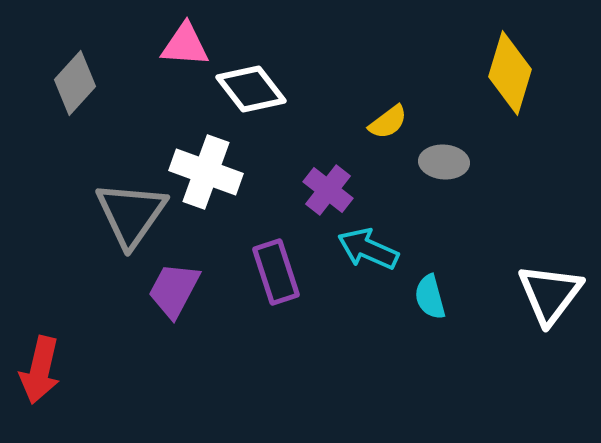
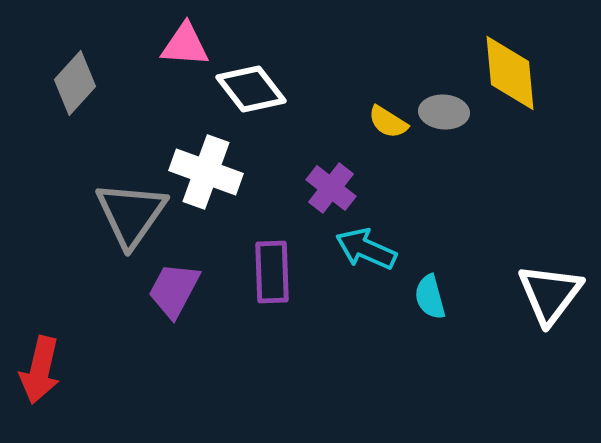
yellow diamond: rotated 22 degrees counterclockwise
yellow semicircle: rotated 69 degrees clockwise
gray ellipse: moved 50 px up
purple cross: moved 3 px right, 2 px up
cyan arrow: moved 2 px left
purple rectangle: moved 4 px left; rotated 16 degrees clockwise
